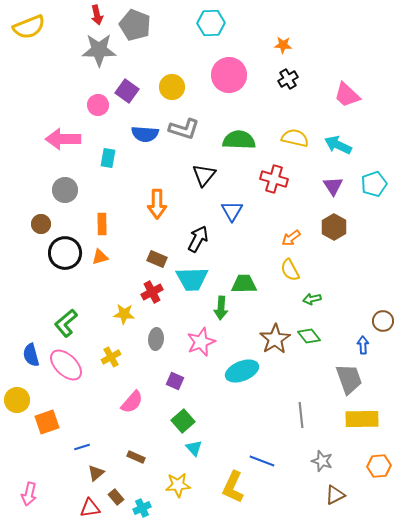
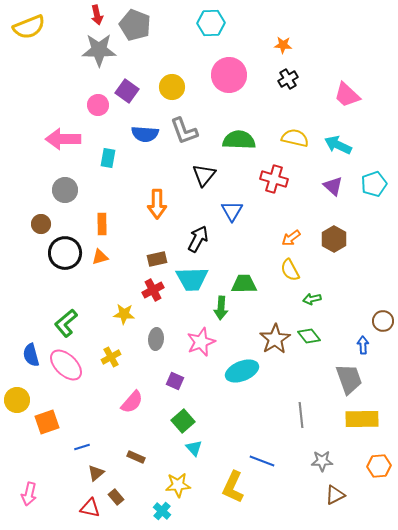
gray L-shape at (184, 129): moved 2 px down; rotated 52 degrees clockwise
purple triangle at (333, 186): rotated 15 degrees counterclockwise
brown hexagon at (334, 227): moved 12 px down
brown rectangle at (157, 259): rotated 36 degrees counterclockwise
red cross at (152, 292): moved 1 px right, 2 px up
gray star at (322, 461): rotated 20 degrees counterclockwise
red triangle at (90, 508): rotated 20 degrees clockwise
cyan cross at (142, 508): moved 20 px right, 3 px down; rotated 24 degrees counterclockwise
